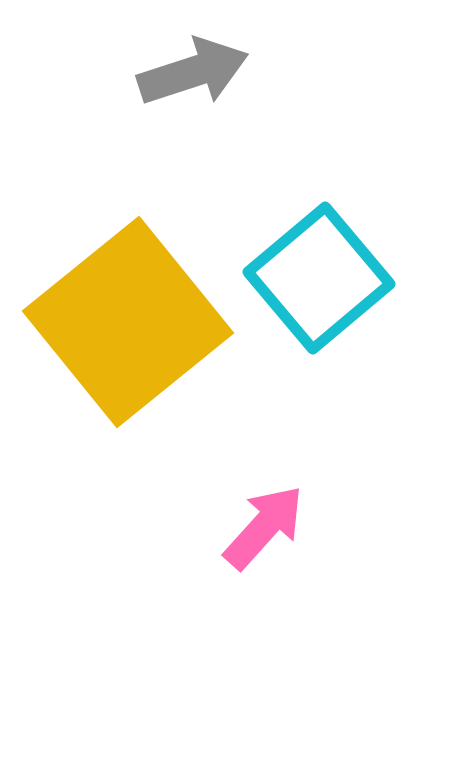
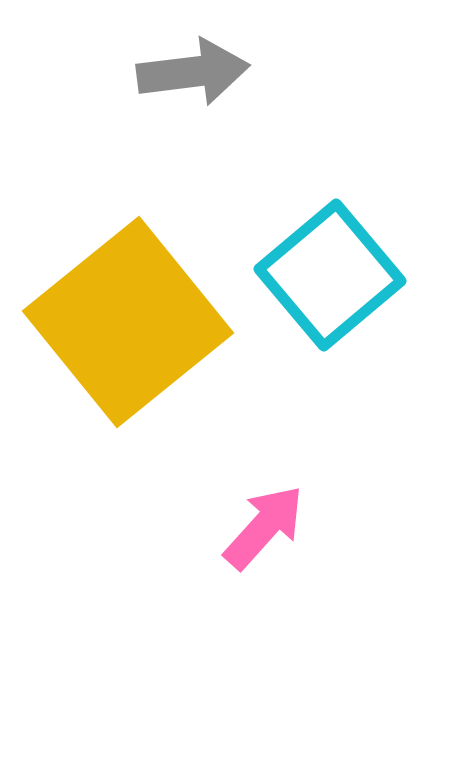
gray arrow: rotated 11 degrees clockwise
cyan square: moved 11 px right, 3 px up
